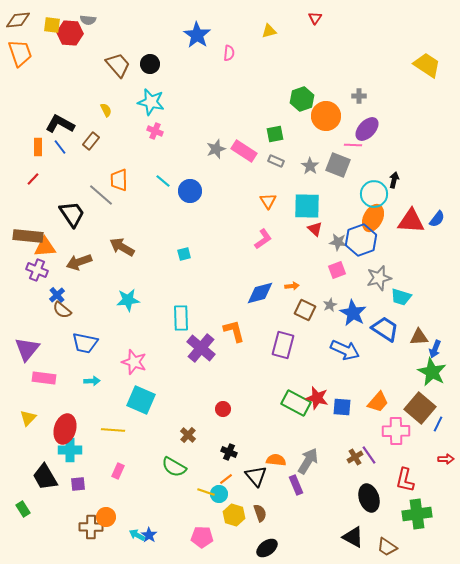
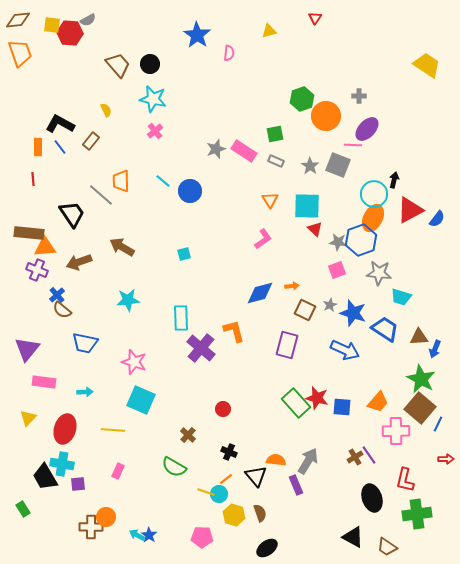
gray semicircle at (88, 20): rotated 35 degrees counterclockwise
cyan star at (151, 102): moved 2 px right, 3 px up
pink cross at (155, 131): rotated 28 degrees clockwise
red line at (33, 179): rotated 48 degrees counterclockwise
orange trapezoid at (119, 180): moved 2 px right, 1 px down
orange triangle at (268, 201): moved 2 px right, 1 px up
red triangle at (411, 221): moved 1 px left, 11 px up; rotated 32 degrees counterclockwise
brown rectangle at (28, 236): moved 1 px right, 3 px up
gray star at (379, 278): moved 5 px up; rotated 20 degrees clockwise
blue star at (353, 313): rotated 12 degrees counterclockwise
purple rectangle at (283, 345): moved 4 px right
green star at (432, 372): moved 11 px left, 7 px down
pink rectangle at (44, 378): moved 4 px down
cyan arrow at (92, 381): moved 7 px left, 11 px down
green rectangle at (296, 403): rotated 20 degrees clockwise
cyan cross at (70, 450): moved 8 px left, 14 px down; rotated 10 degrees clockwise
black ellipse at (369, 498): moved 3 px right
